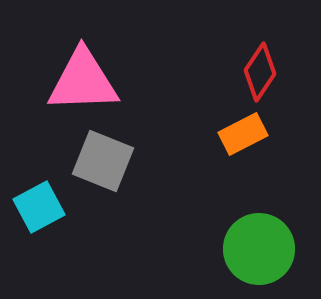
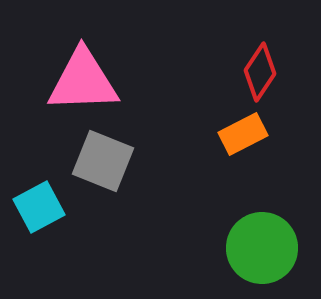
green circle: moved 3 px right, 1 px up
